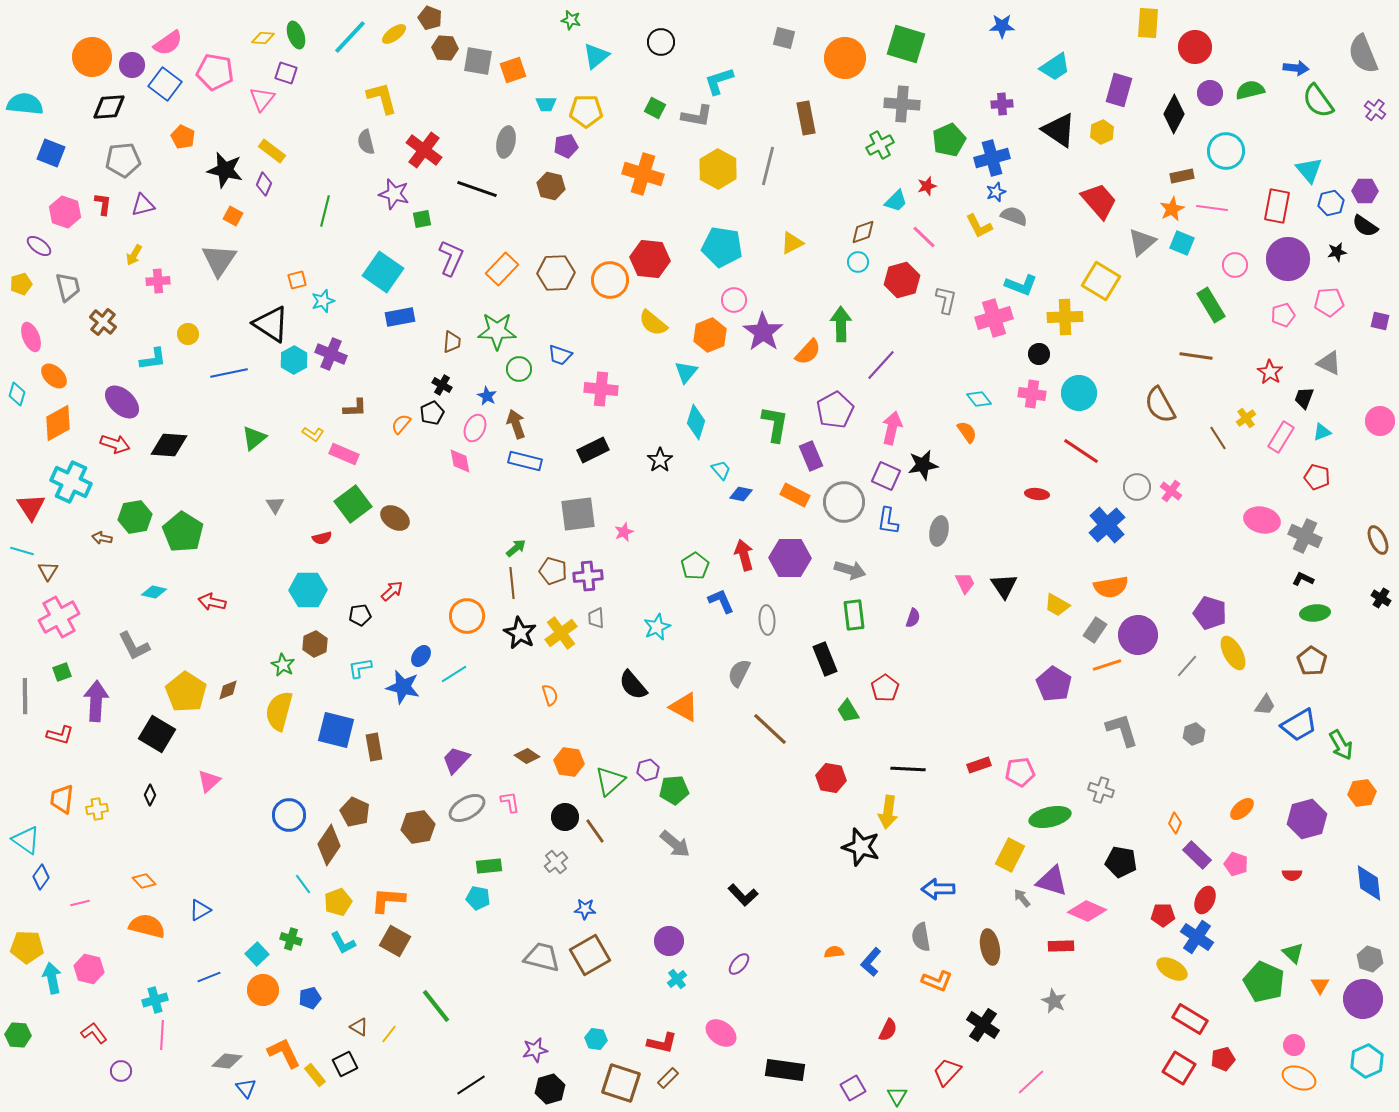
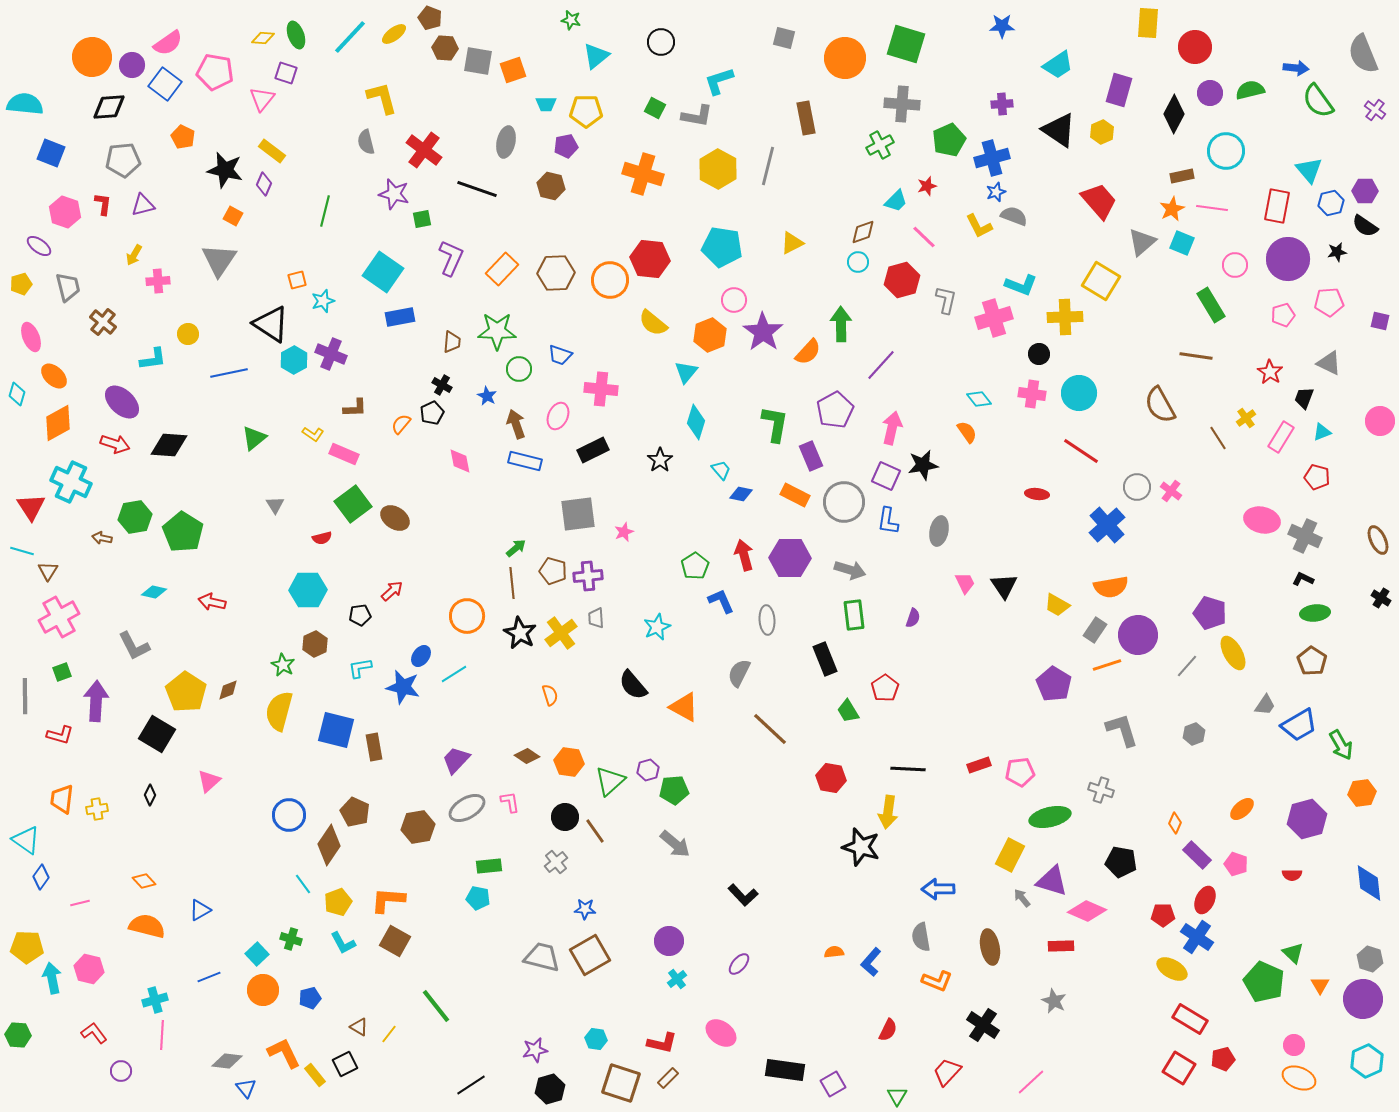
cyan trapezoid at (1055, 67): moved 3 px right, 2 px up
pink ellipse at (475, 428): moved 83 px right, 12 px up
purple square at (853, 1088): moved 20 px left, 4 px up
